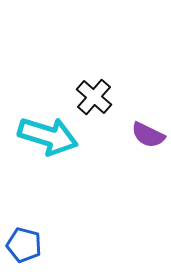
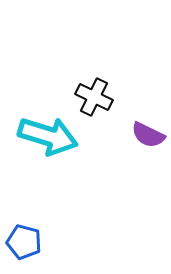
black cross: rotated 15 degrees counterclockwise
blue pentagon: moved 3 px up
